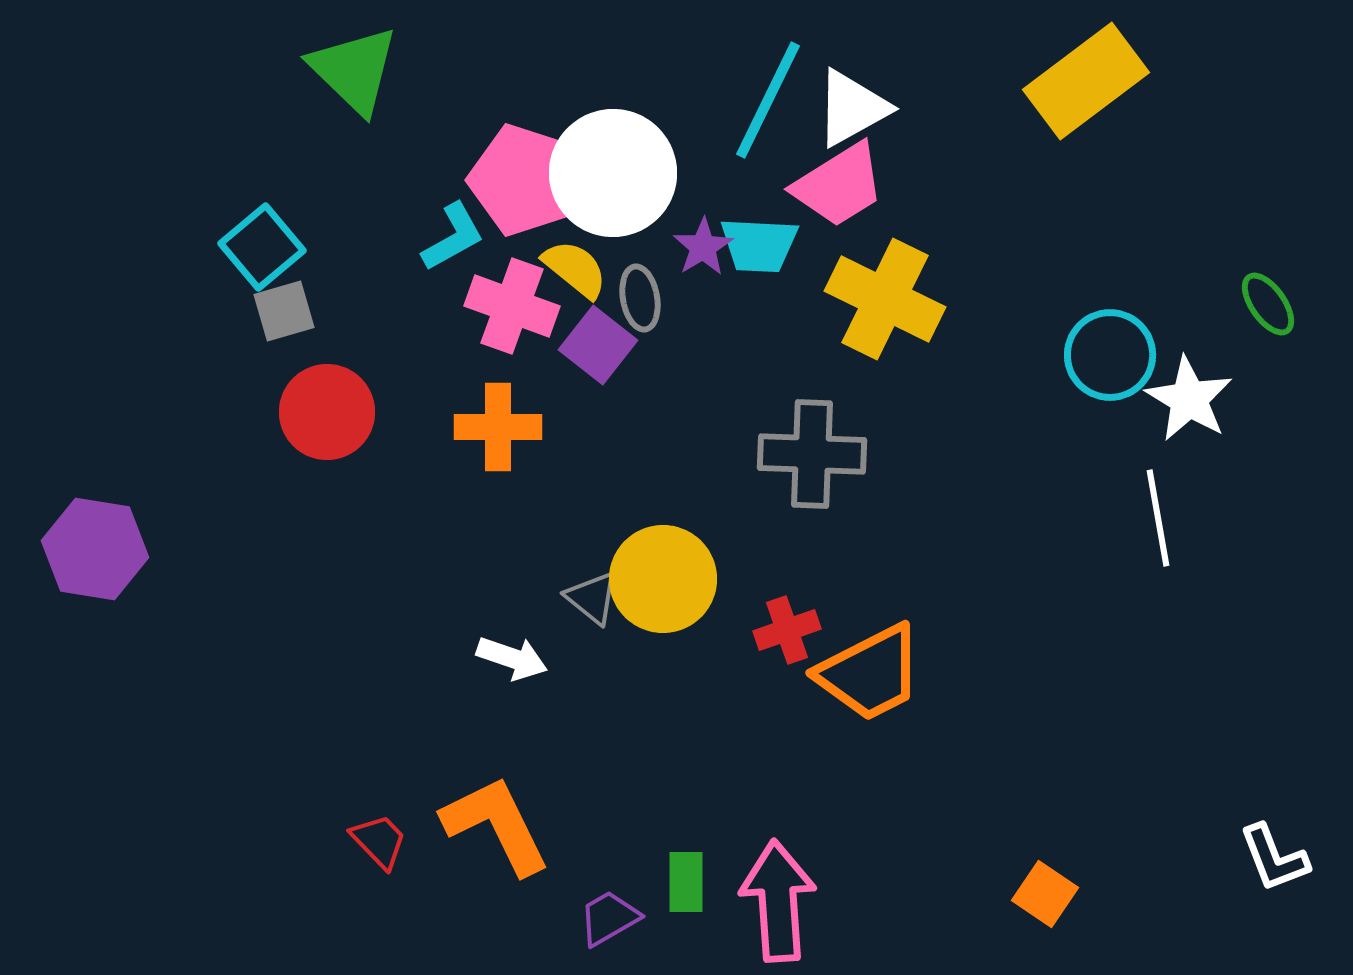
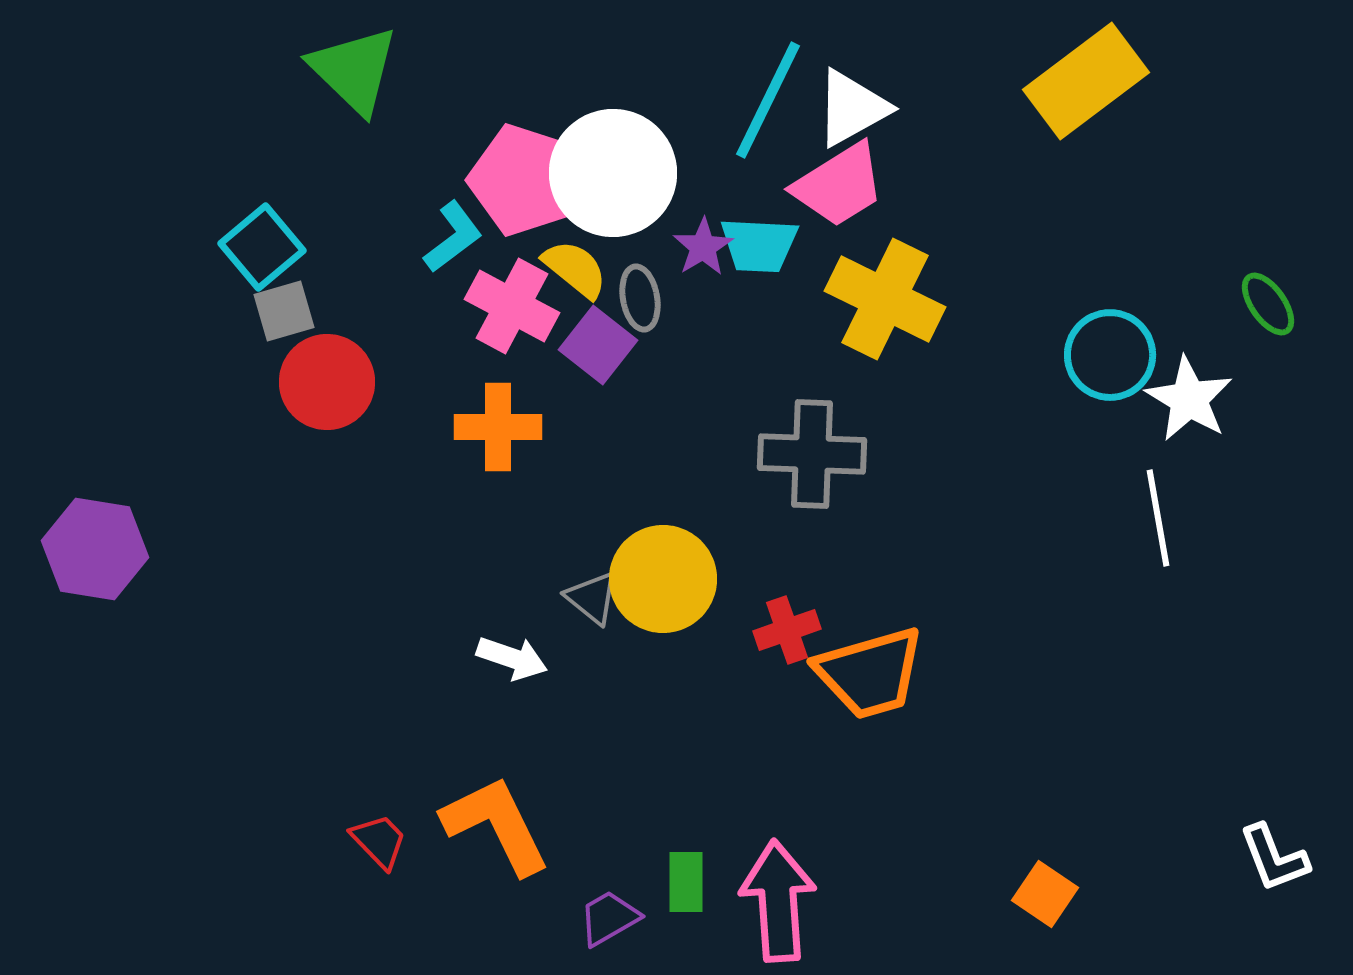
cyan L-shape: rotated 8 degrees counterclockwise
pink cross: rotated 8 degrees clockwise
red circle: moved 30 px up
orange trapezoid: rotated 11 degrees clockwise
